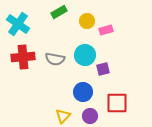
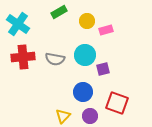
red square: rotated 20 degrees clockwise
